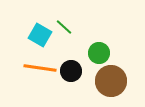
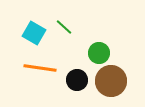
cyan square: moved 6 px left, 2 px up
black circle: moved 6 px right, 9 px down
